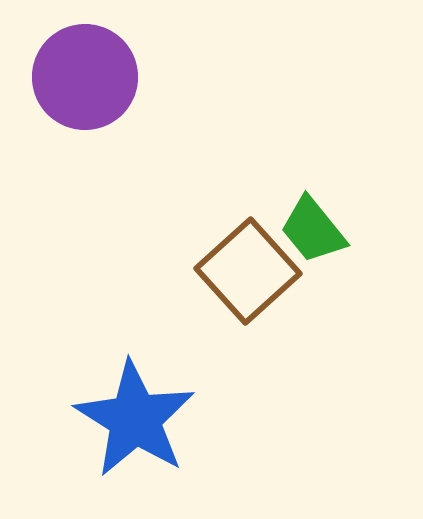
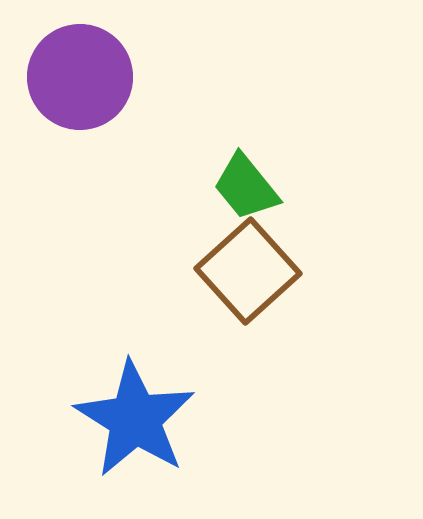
purple circle: moved 5 px left
green trapezoid: moved 67 px left, 43 px up
